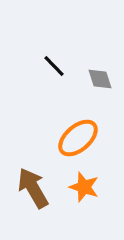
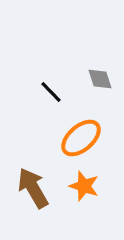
black line: moved 3 px left, 26 px down
orange ellipse: moved 3 px right
orange star: moved 1 px up
